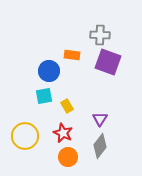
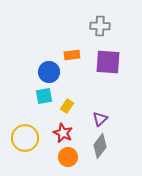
gray cross: moved 9 px up
orange rectangle: rotated 14 degrees counterclockwise
purple square: rotated 16 degrees counterclockwise
blue circle: moved 1 px down
yellow rectangle: rotated 64 degrees clockwise
purple triangle: rotated 14 degrees clockwise
yellow circle: moved 2 px down
